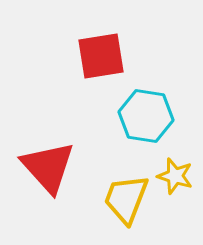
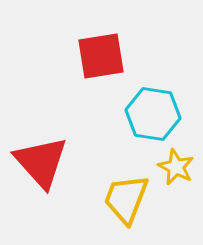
cyan hexagon: moved 7 px right, 2 px up
red triangle: moved 7 px left, 5 px up
yellow star: moved 1 px right, 9 px up; rotated 9 degrees clockwise
